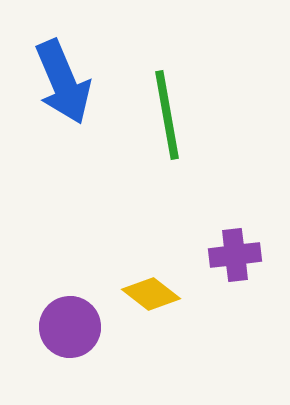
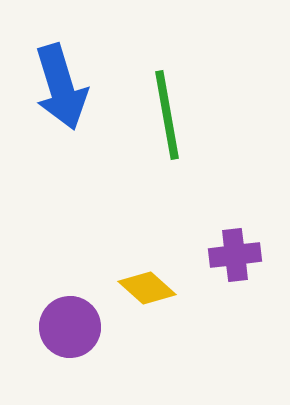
blue arrow: moved 2 px left, 5 px down; rotated 6 degrees clockwise
yellow diamond: moved 4 px left, 6 px up; rotated 4 degrees clockwise
